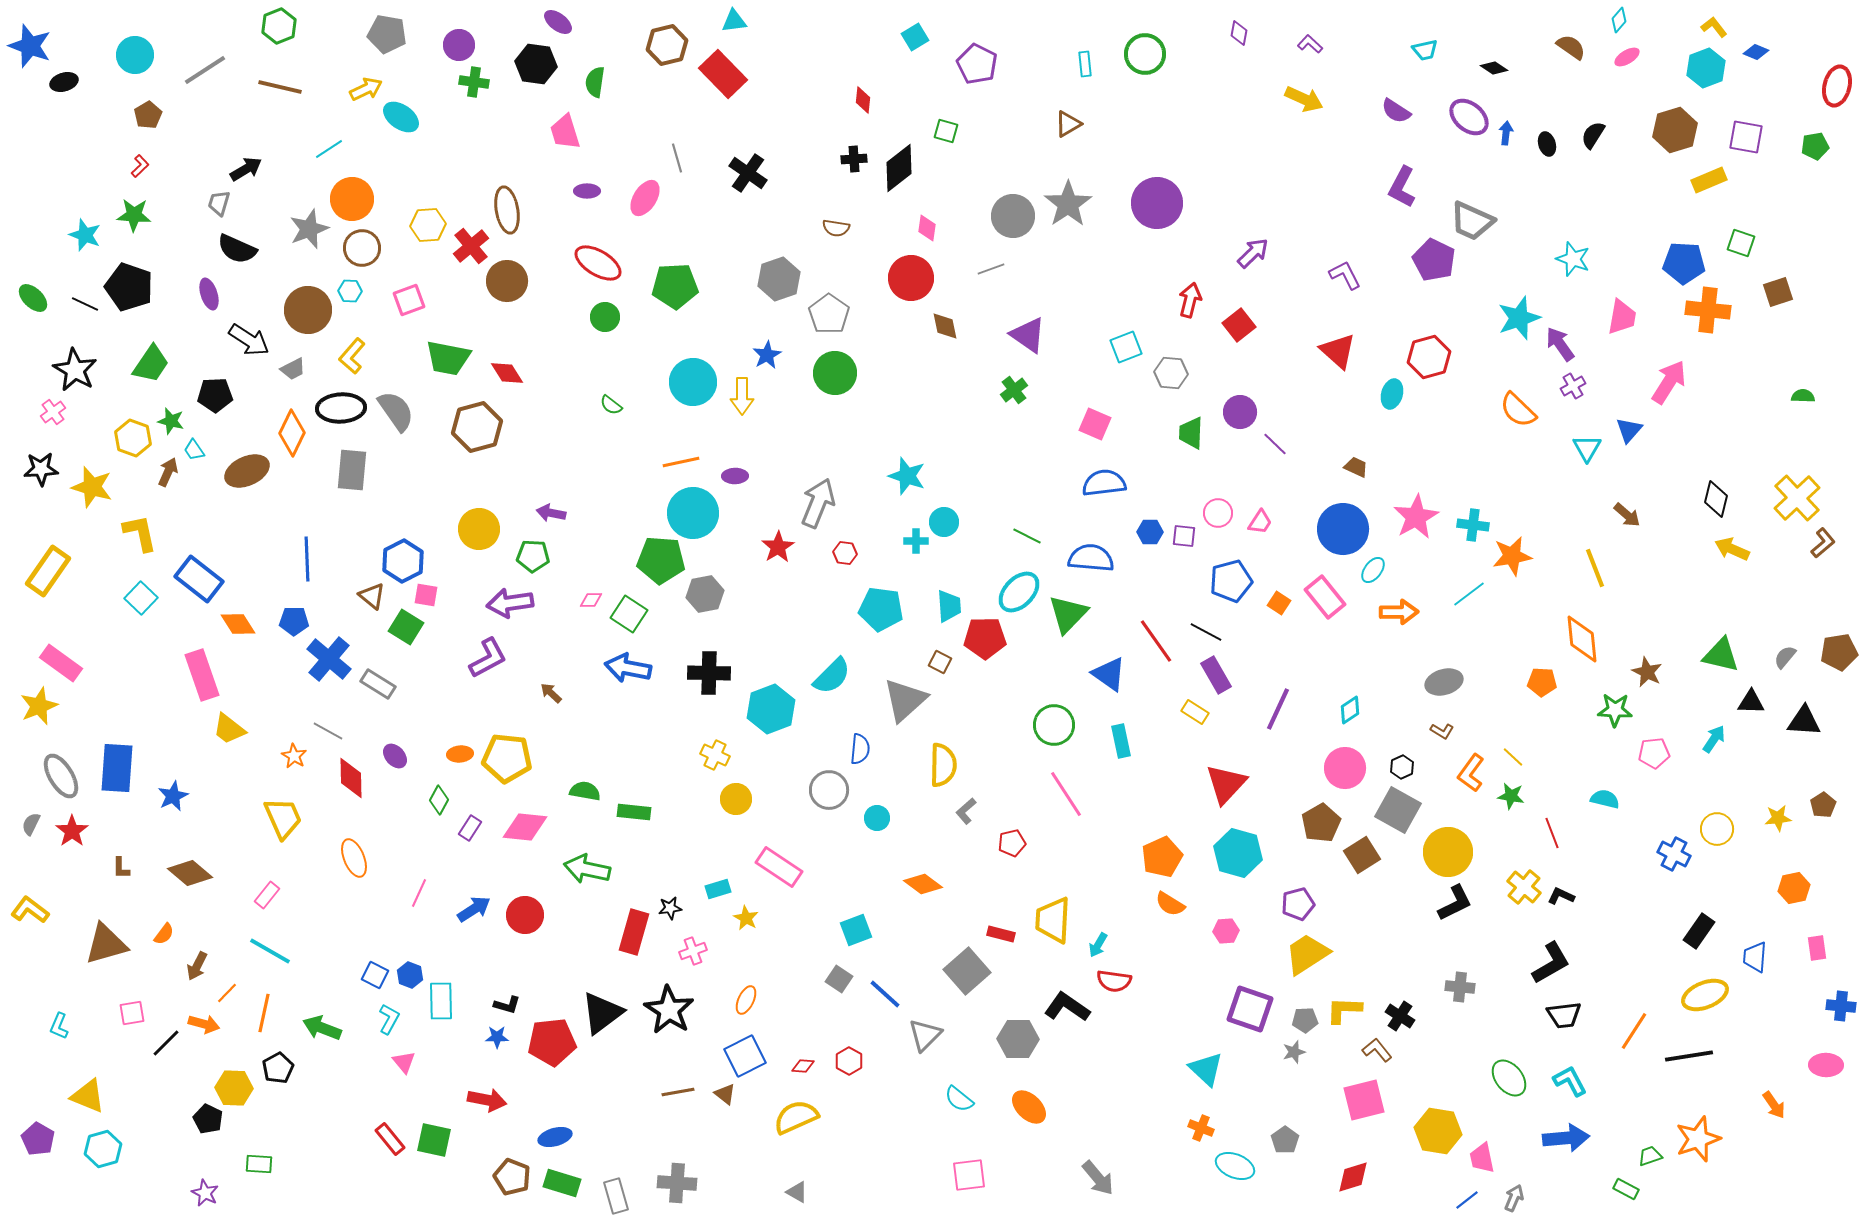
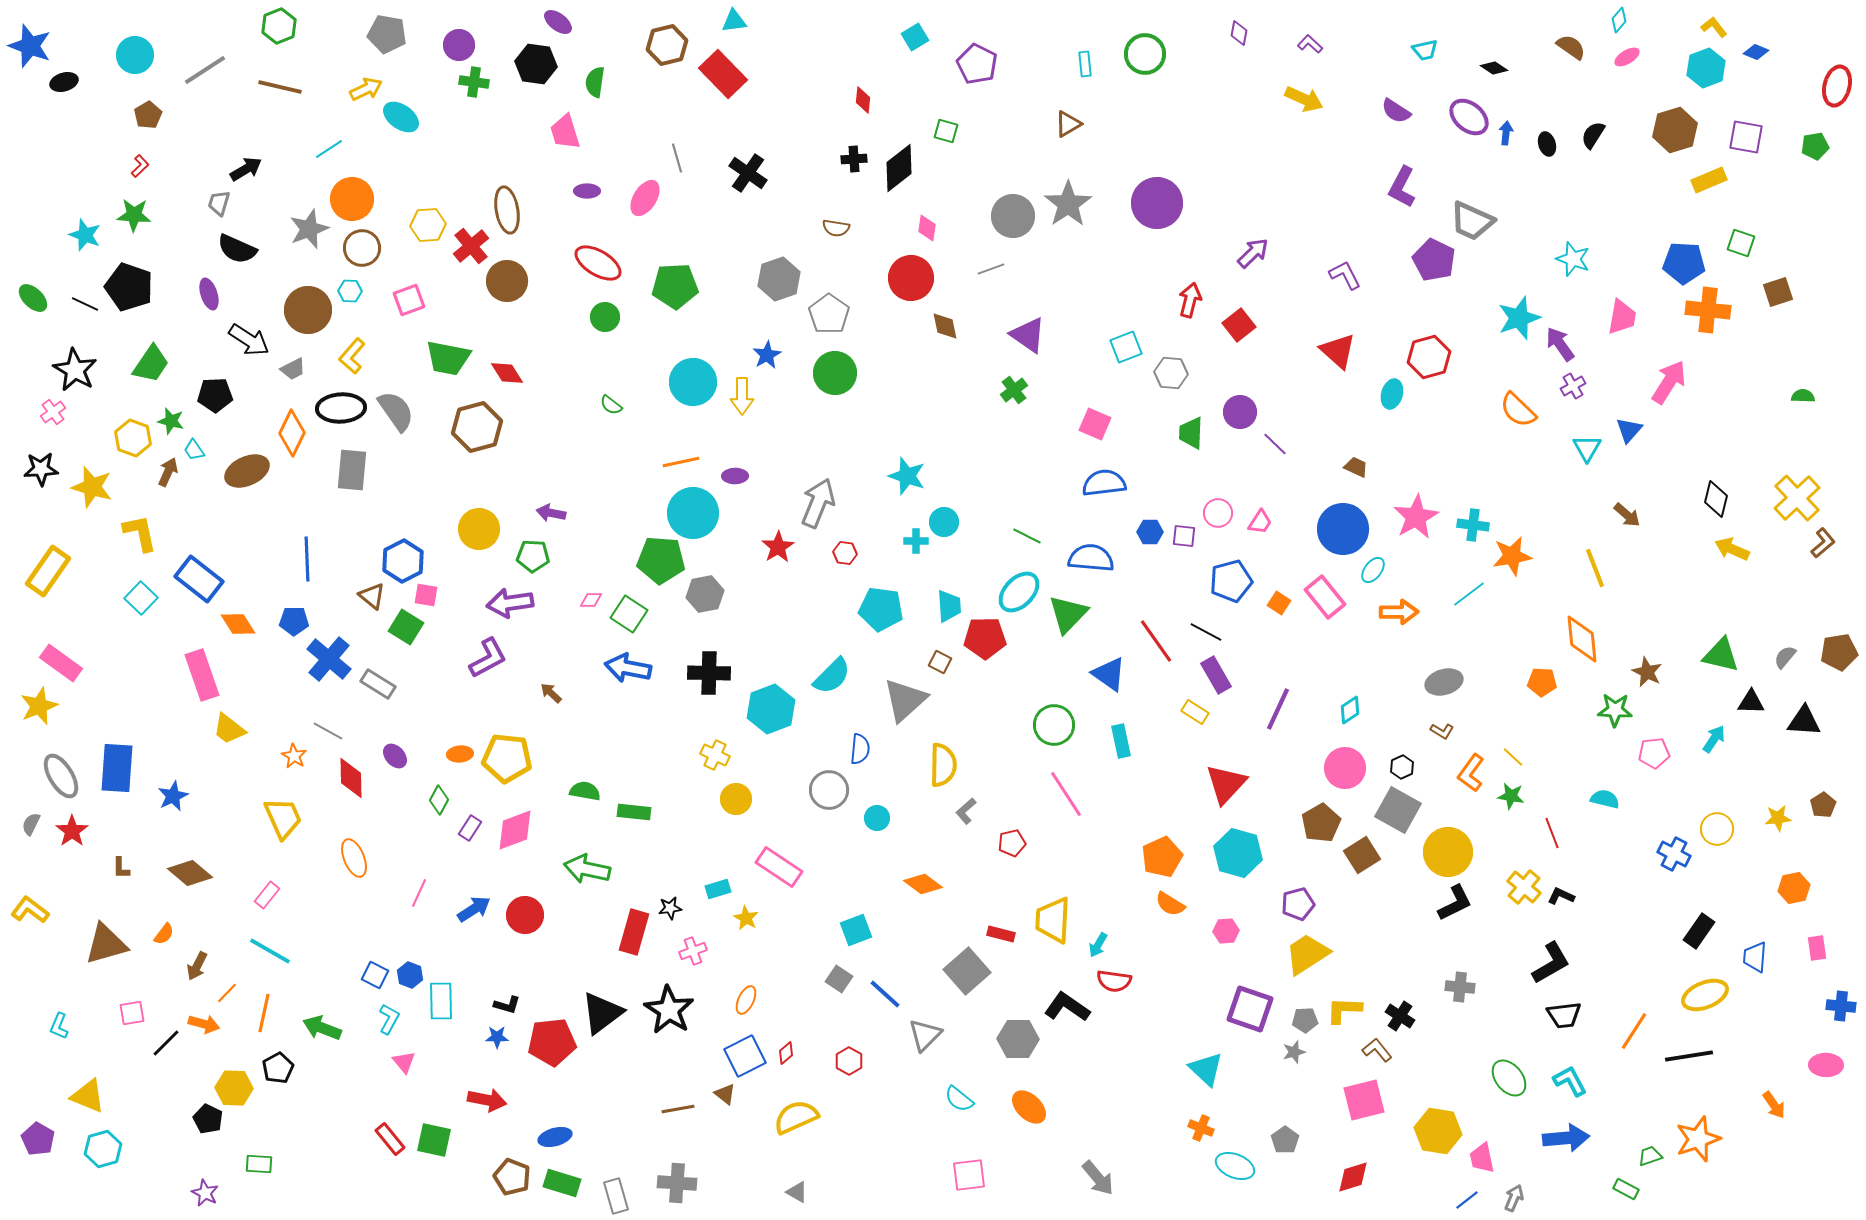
pink diamond at (525, 827): moved 10 px left, 3 px down; rotated 27 degrees counterclockwise
red diamond at (803, 1066): moved 17 px left, 13 px up; rotated 45 degrees counterclockwise
brown line at (678, 1092): moved 17 px down
